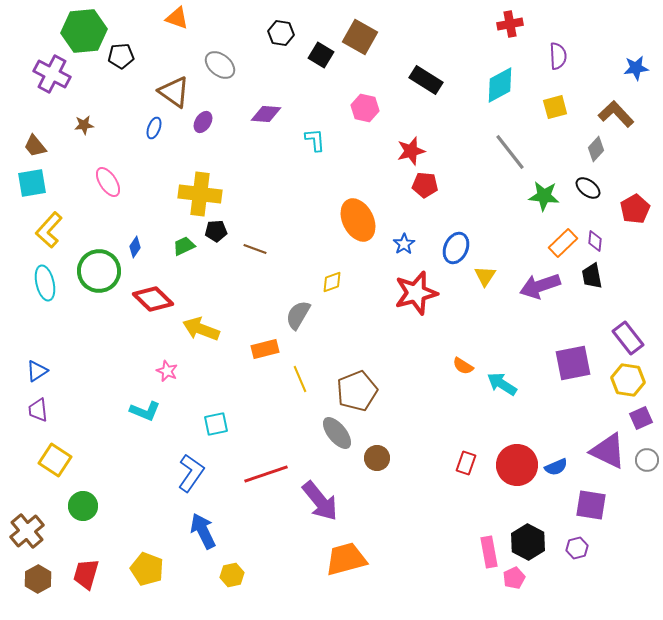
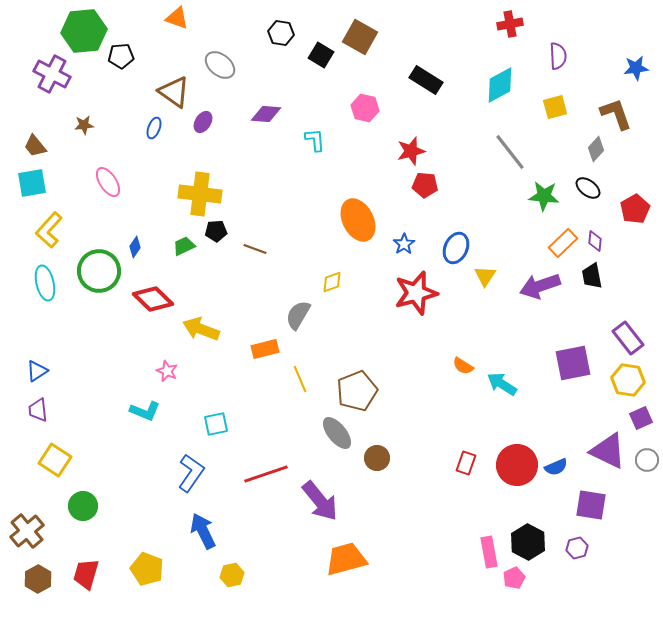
brown L-shape at (616, 114): rotated 24 degrees clockwise
